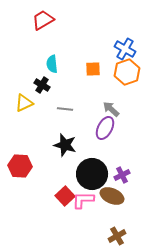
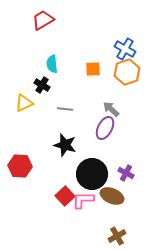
purple cross: moved 4 px right, 2 px up; rotated 35 degrees counterclockwise
